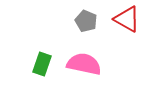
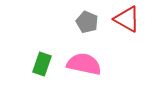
gray pentagon: moved 1 px right, 1 px down
